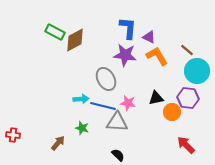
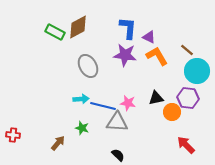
brown diamond: moved 3 px right, 13 px up
gray ellipse: moved 18 px left, 13 px up
